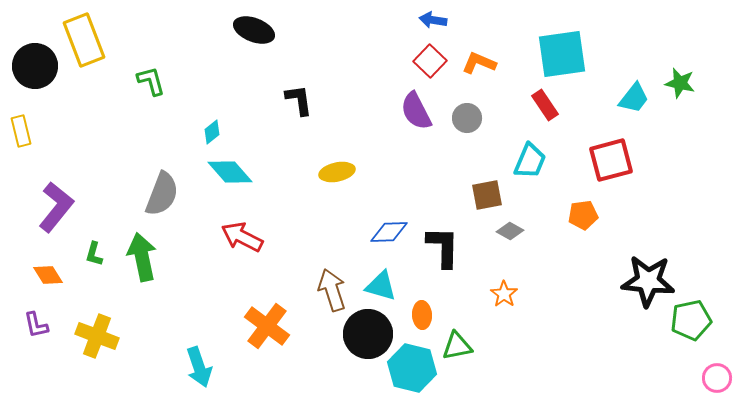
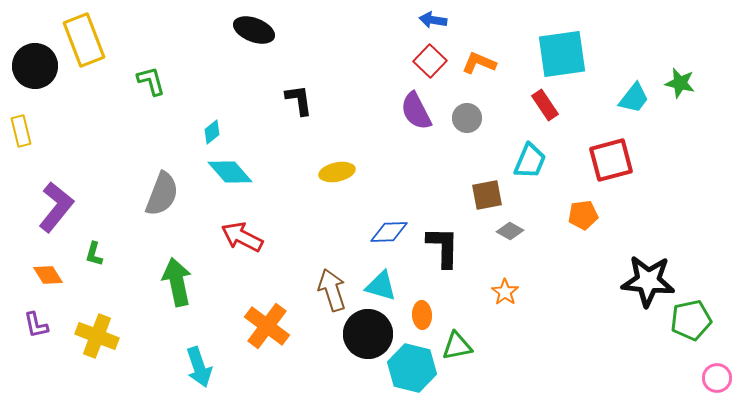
green arrow at (142, 257): moved 35 px right, 25 px down
orange star at (504, 294): moved 1 px right, 2 px up
